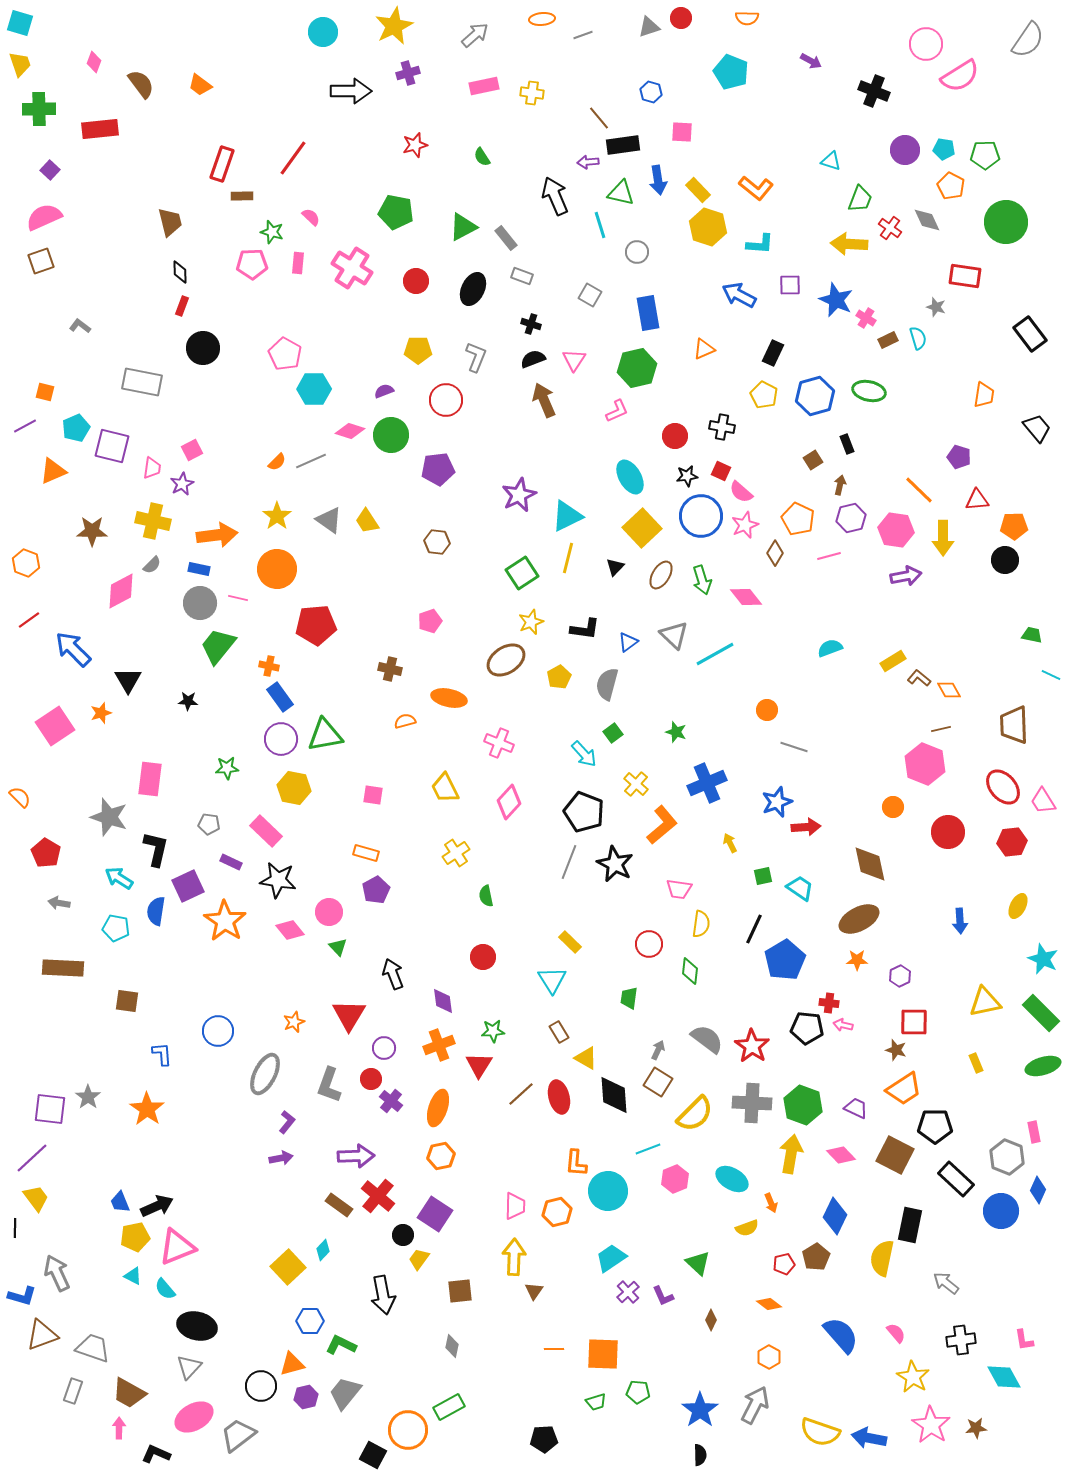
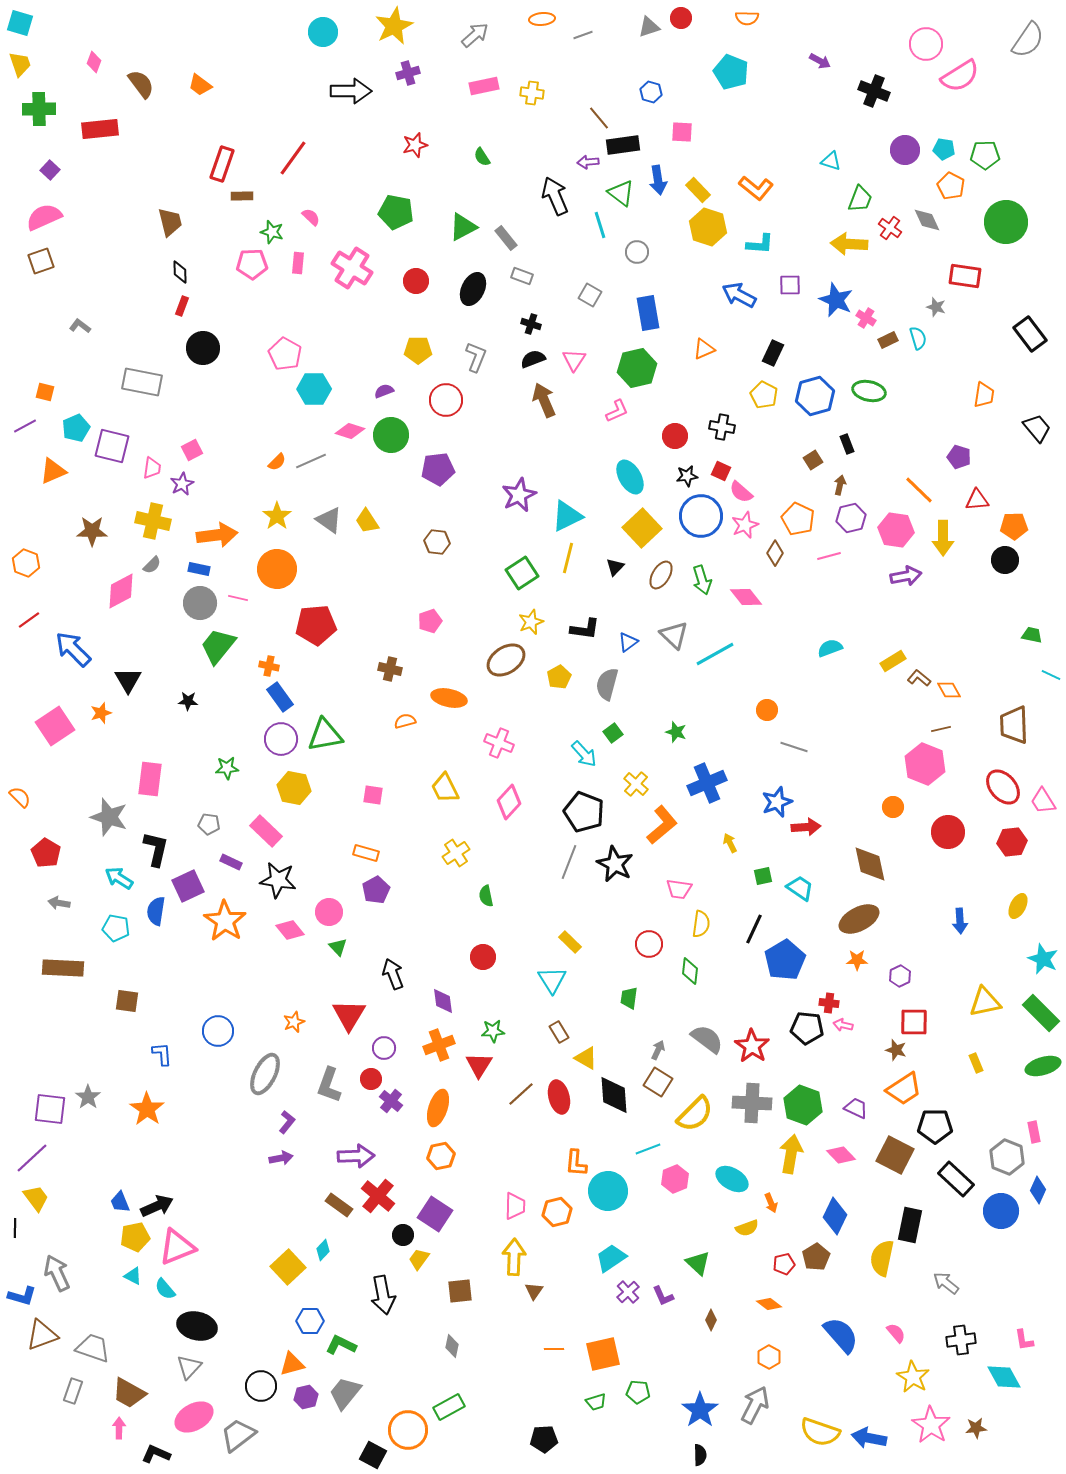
purple arrow at (811, 61): moved 9 px right
green triangle at (621, 193): rotated 24 degrees clockwise
orange square at (603, 1354): rotated 15 degrees counterclockwise
